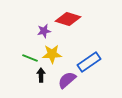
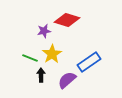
red diamond: moved 1 px left, 1 px down
yellow star: rotated 30 degrees counterclockwise
